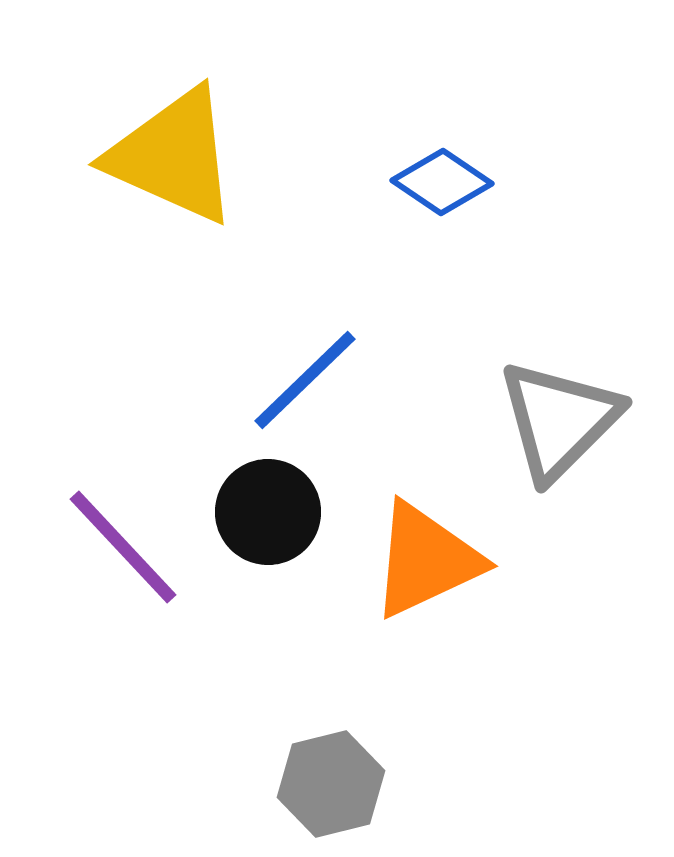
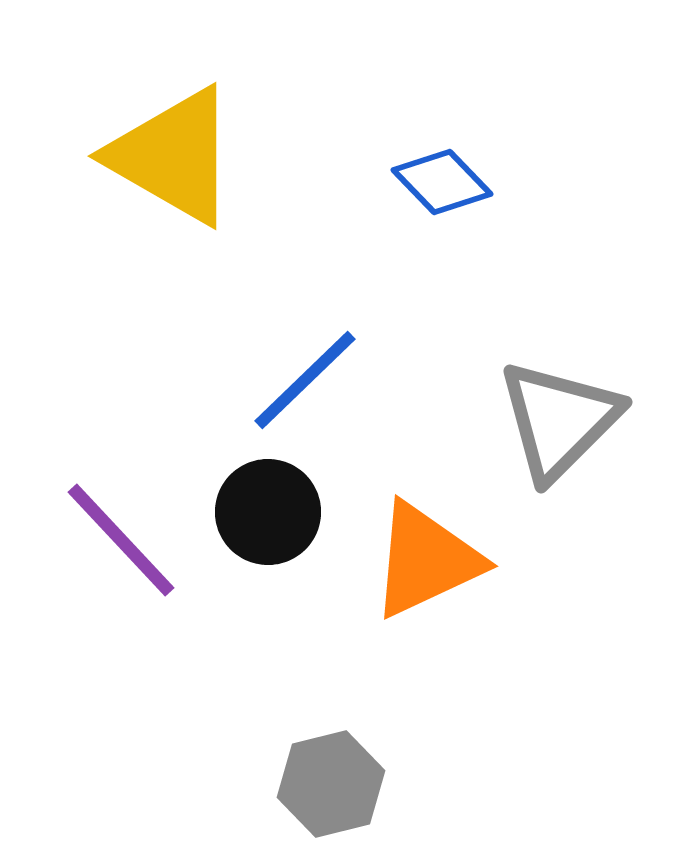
yellow triangle: rotated 6 degrees clockwise
blue diamond: rotated 12 degrees clockwise
purple line: moved 2 px left, 7 px up
